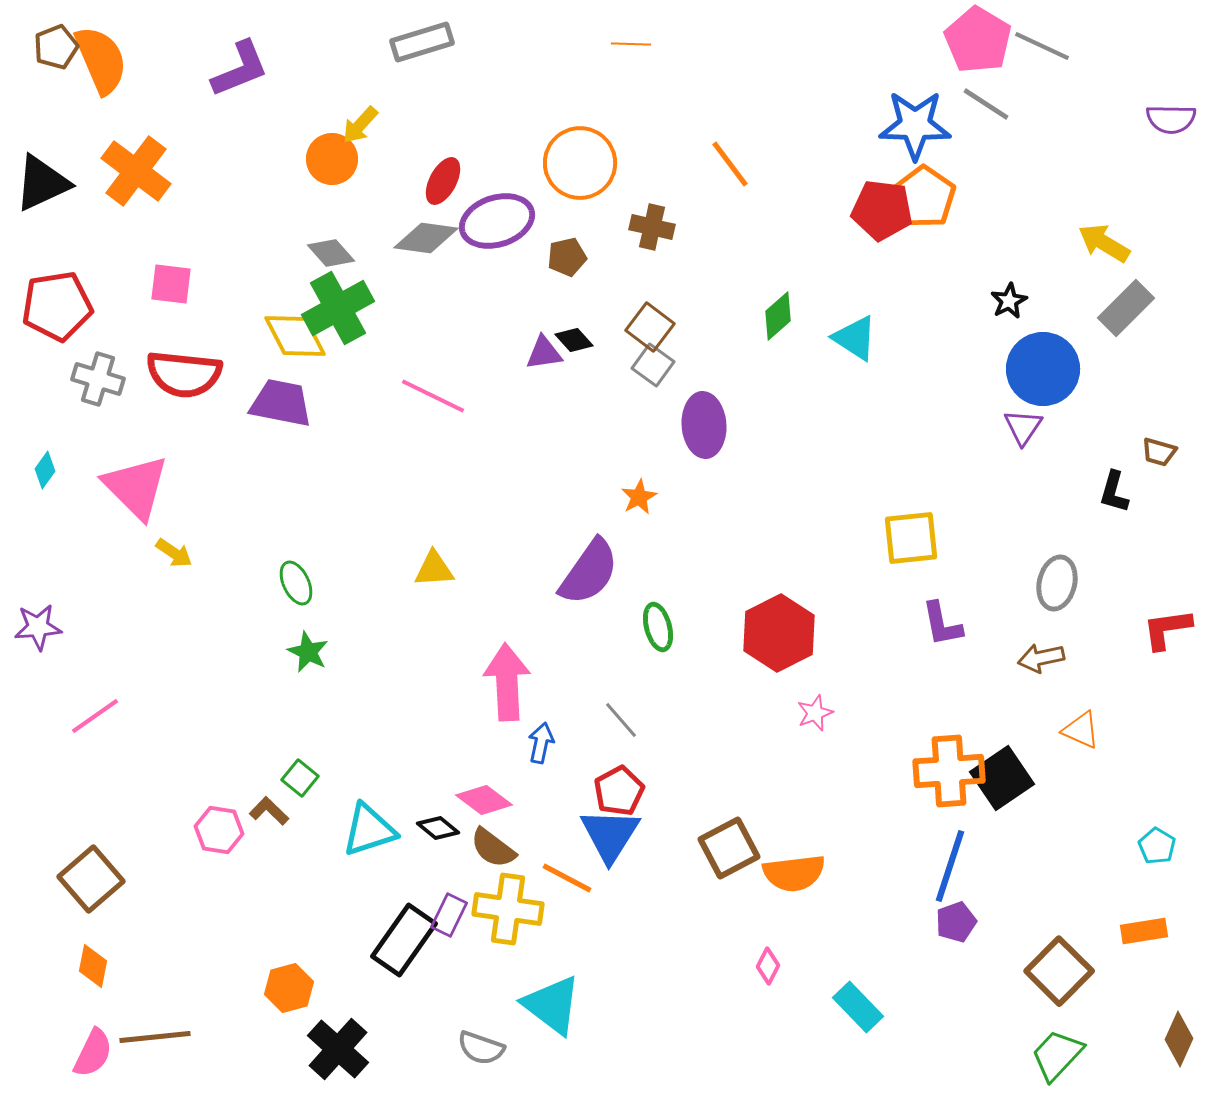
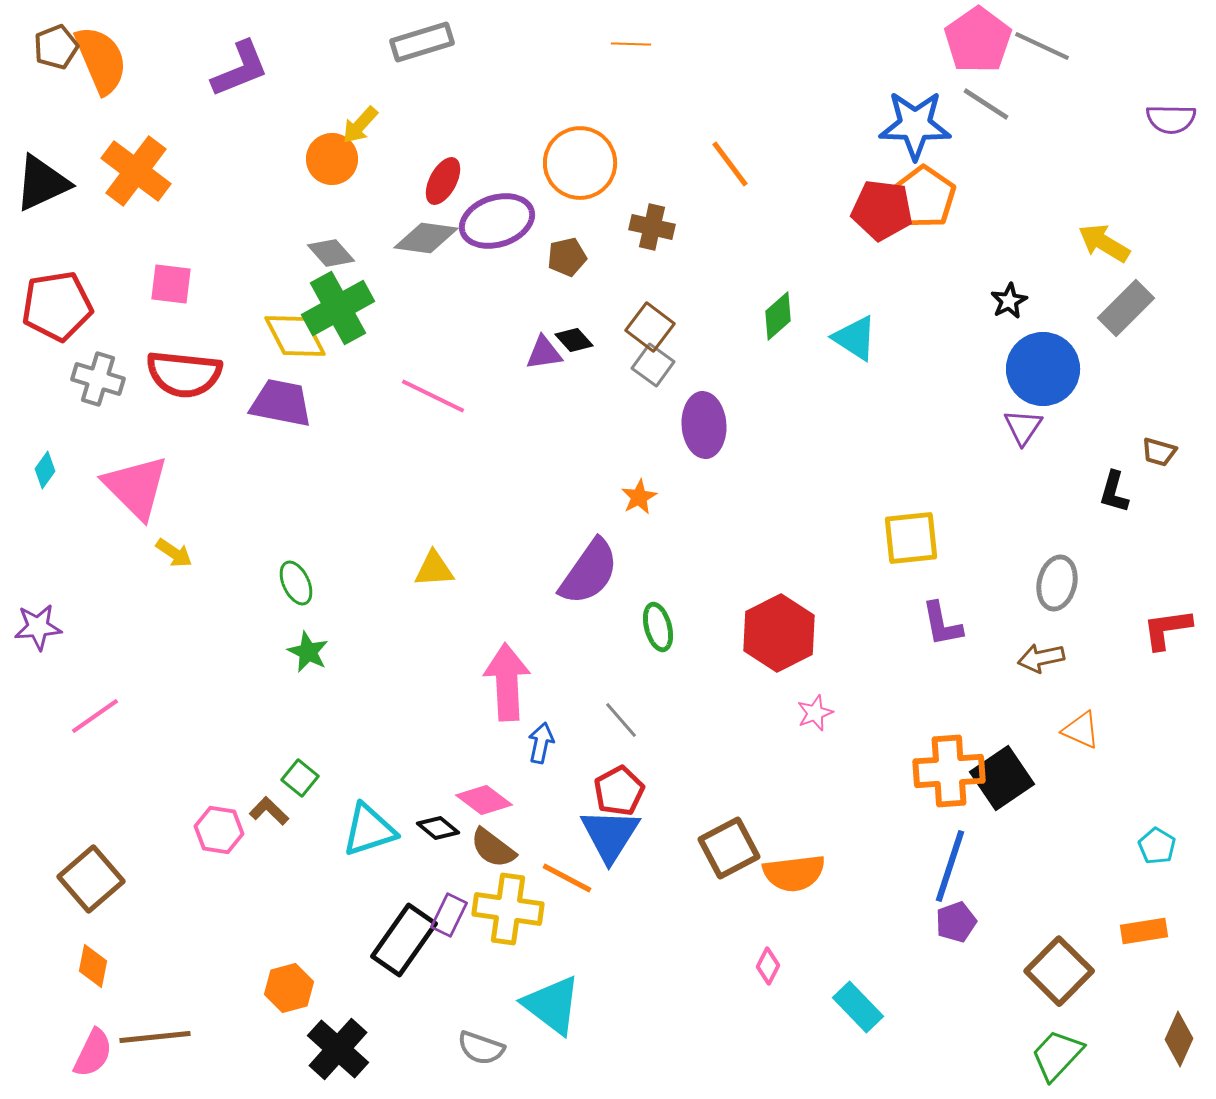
pink pentagon at (978, 40): rotated 6 degrees clockwise
